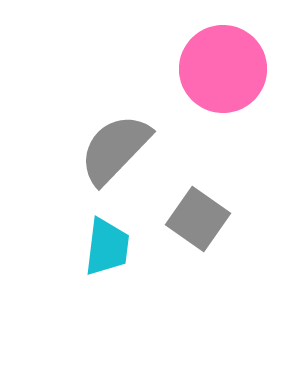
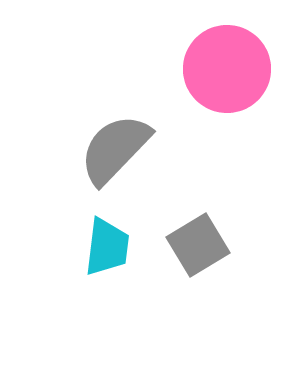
pink circle: moved 4 px right
gray square: moved 26 px down; rotated 24 degrees clockwise
